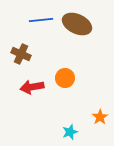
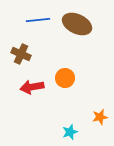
blue line: moved 3 px left
orange star: rotated 21 degrees clockwise
